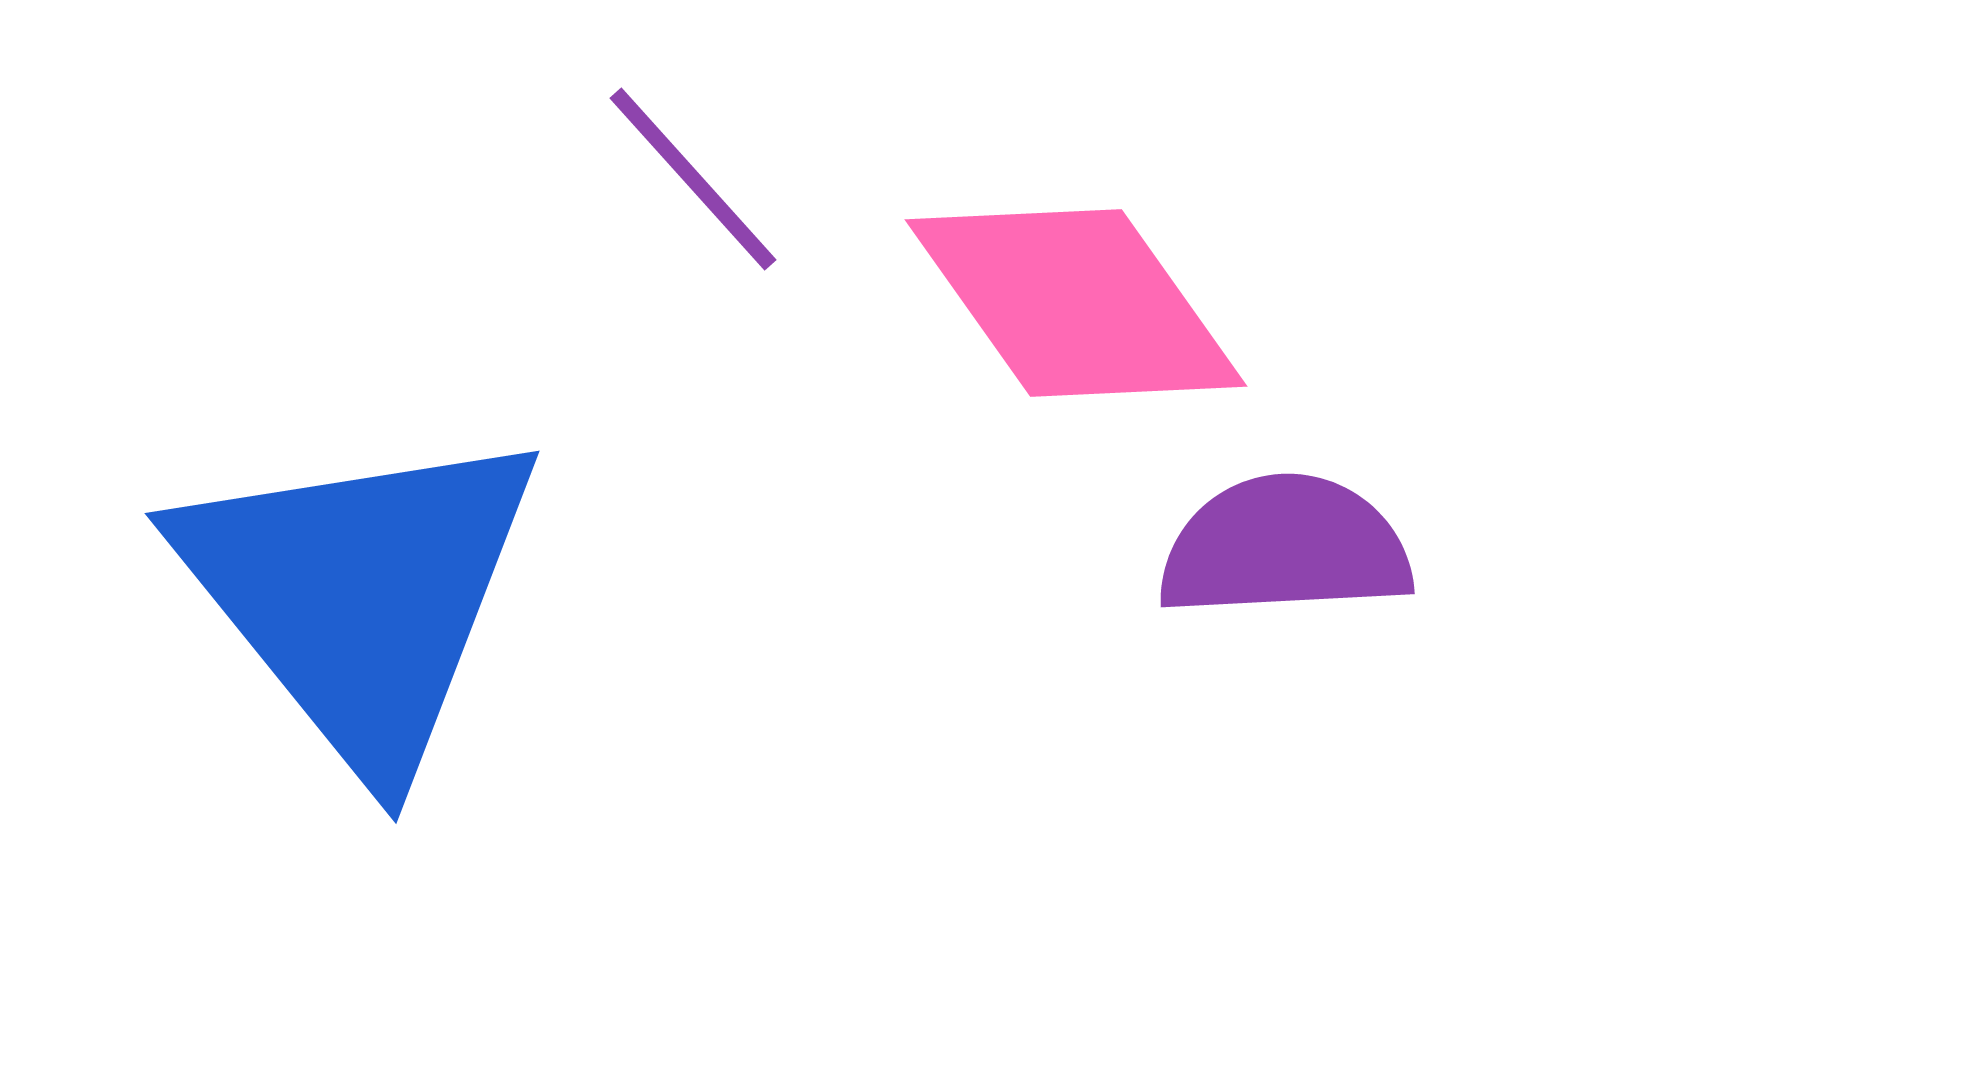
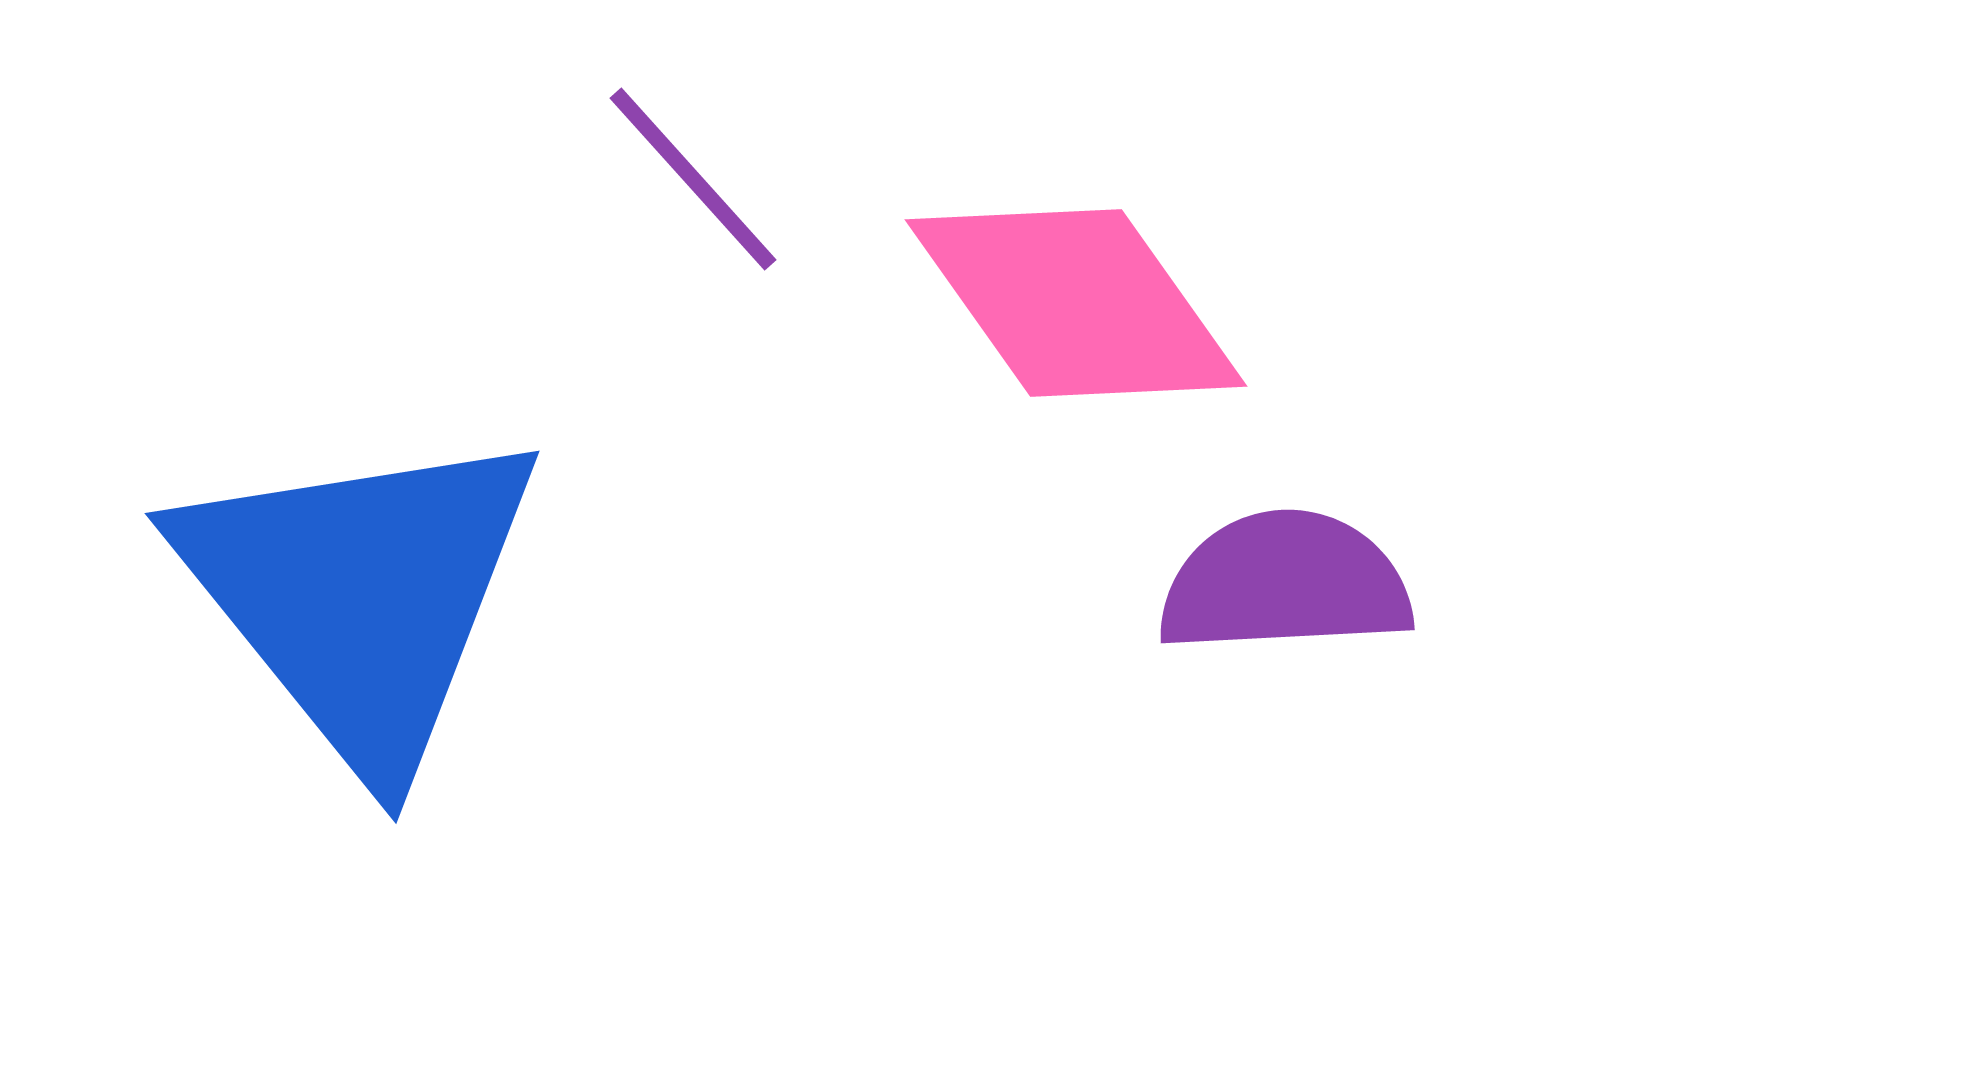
purple semicircle: moved 36 px down
